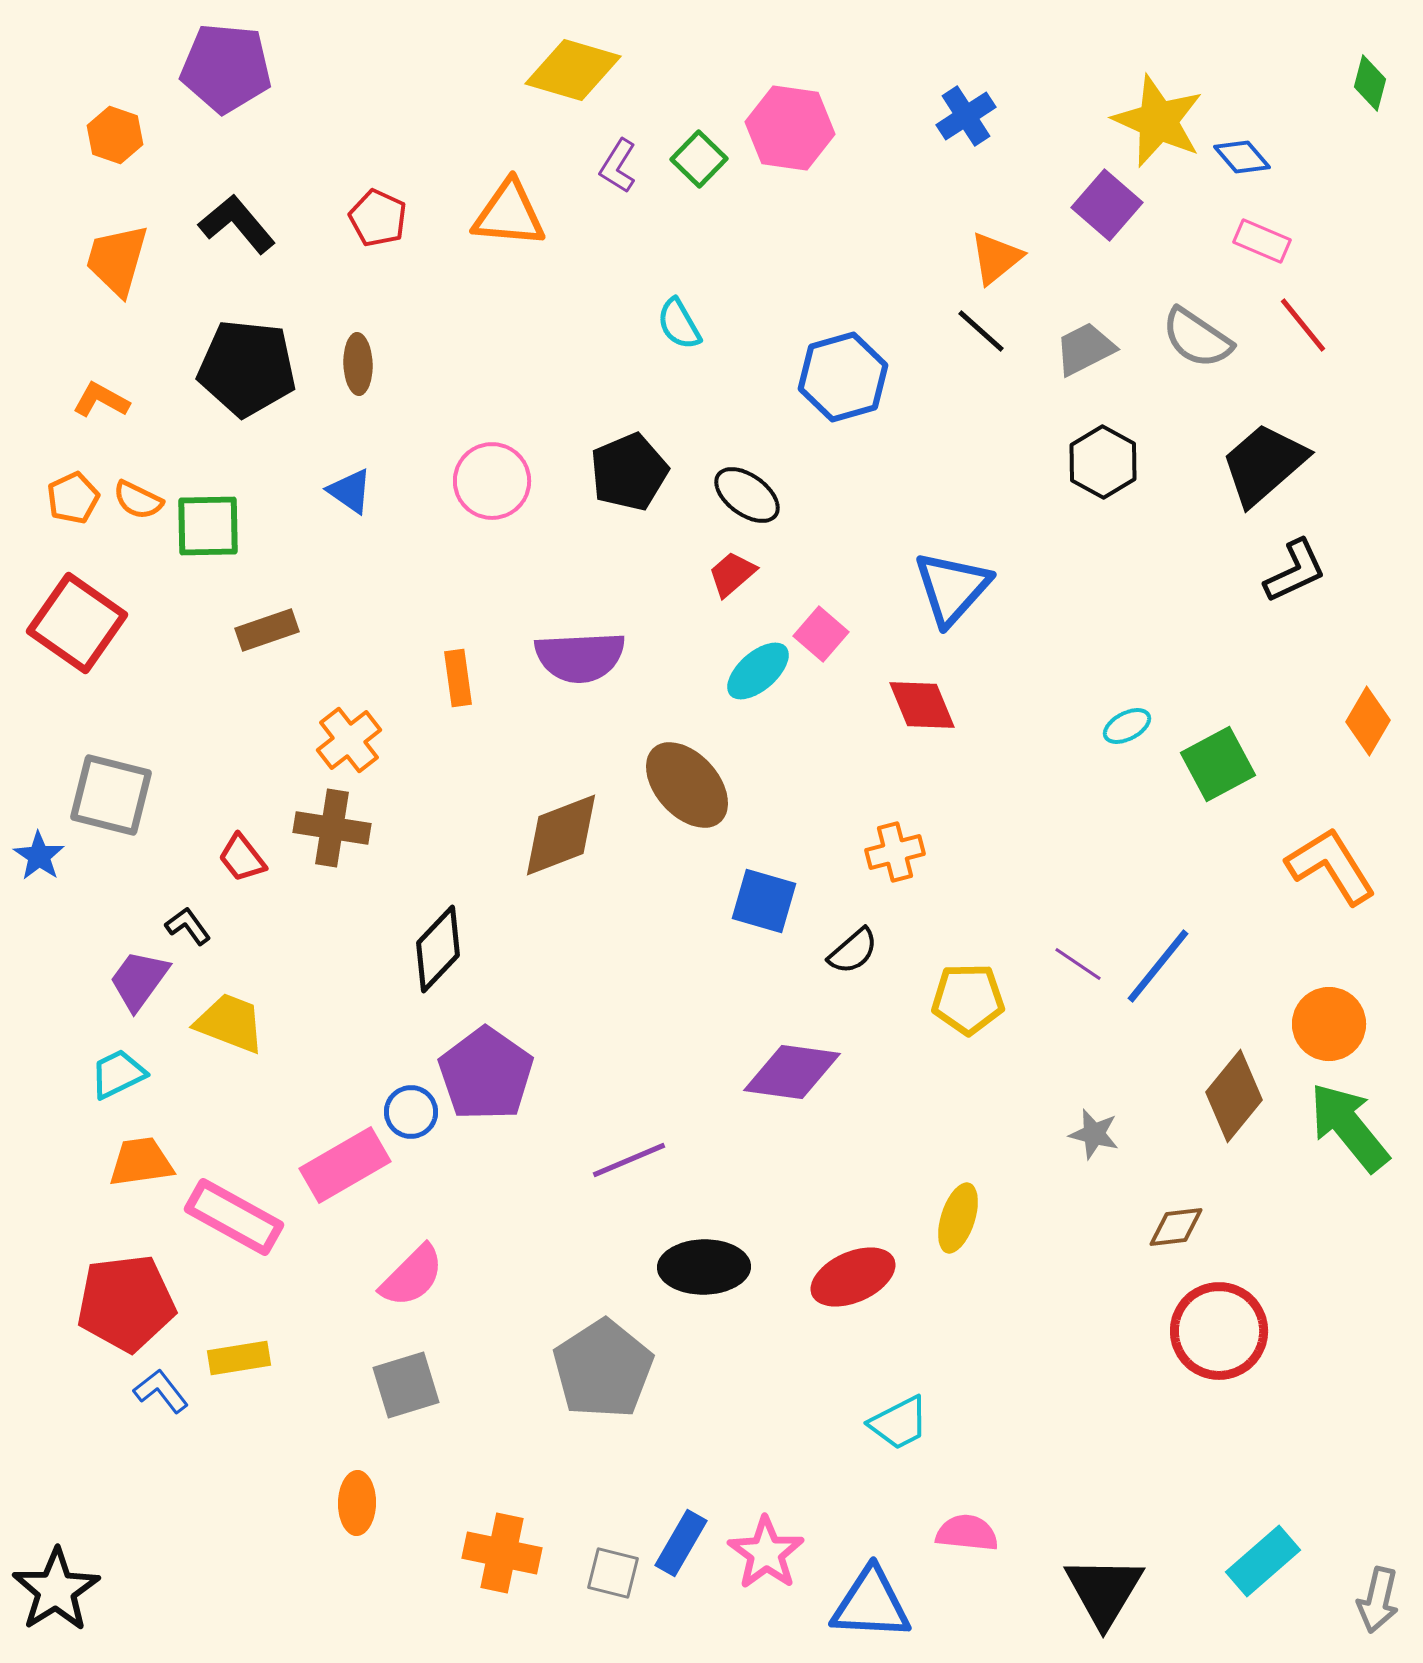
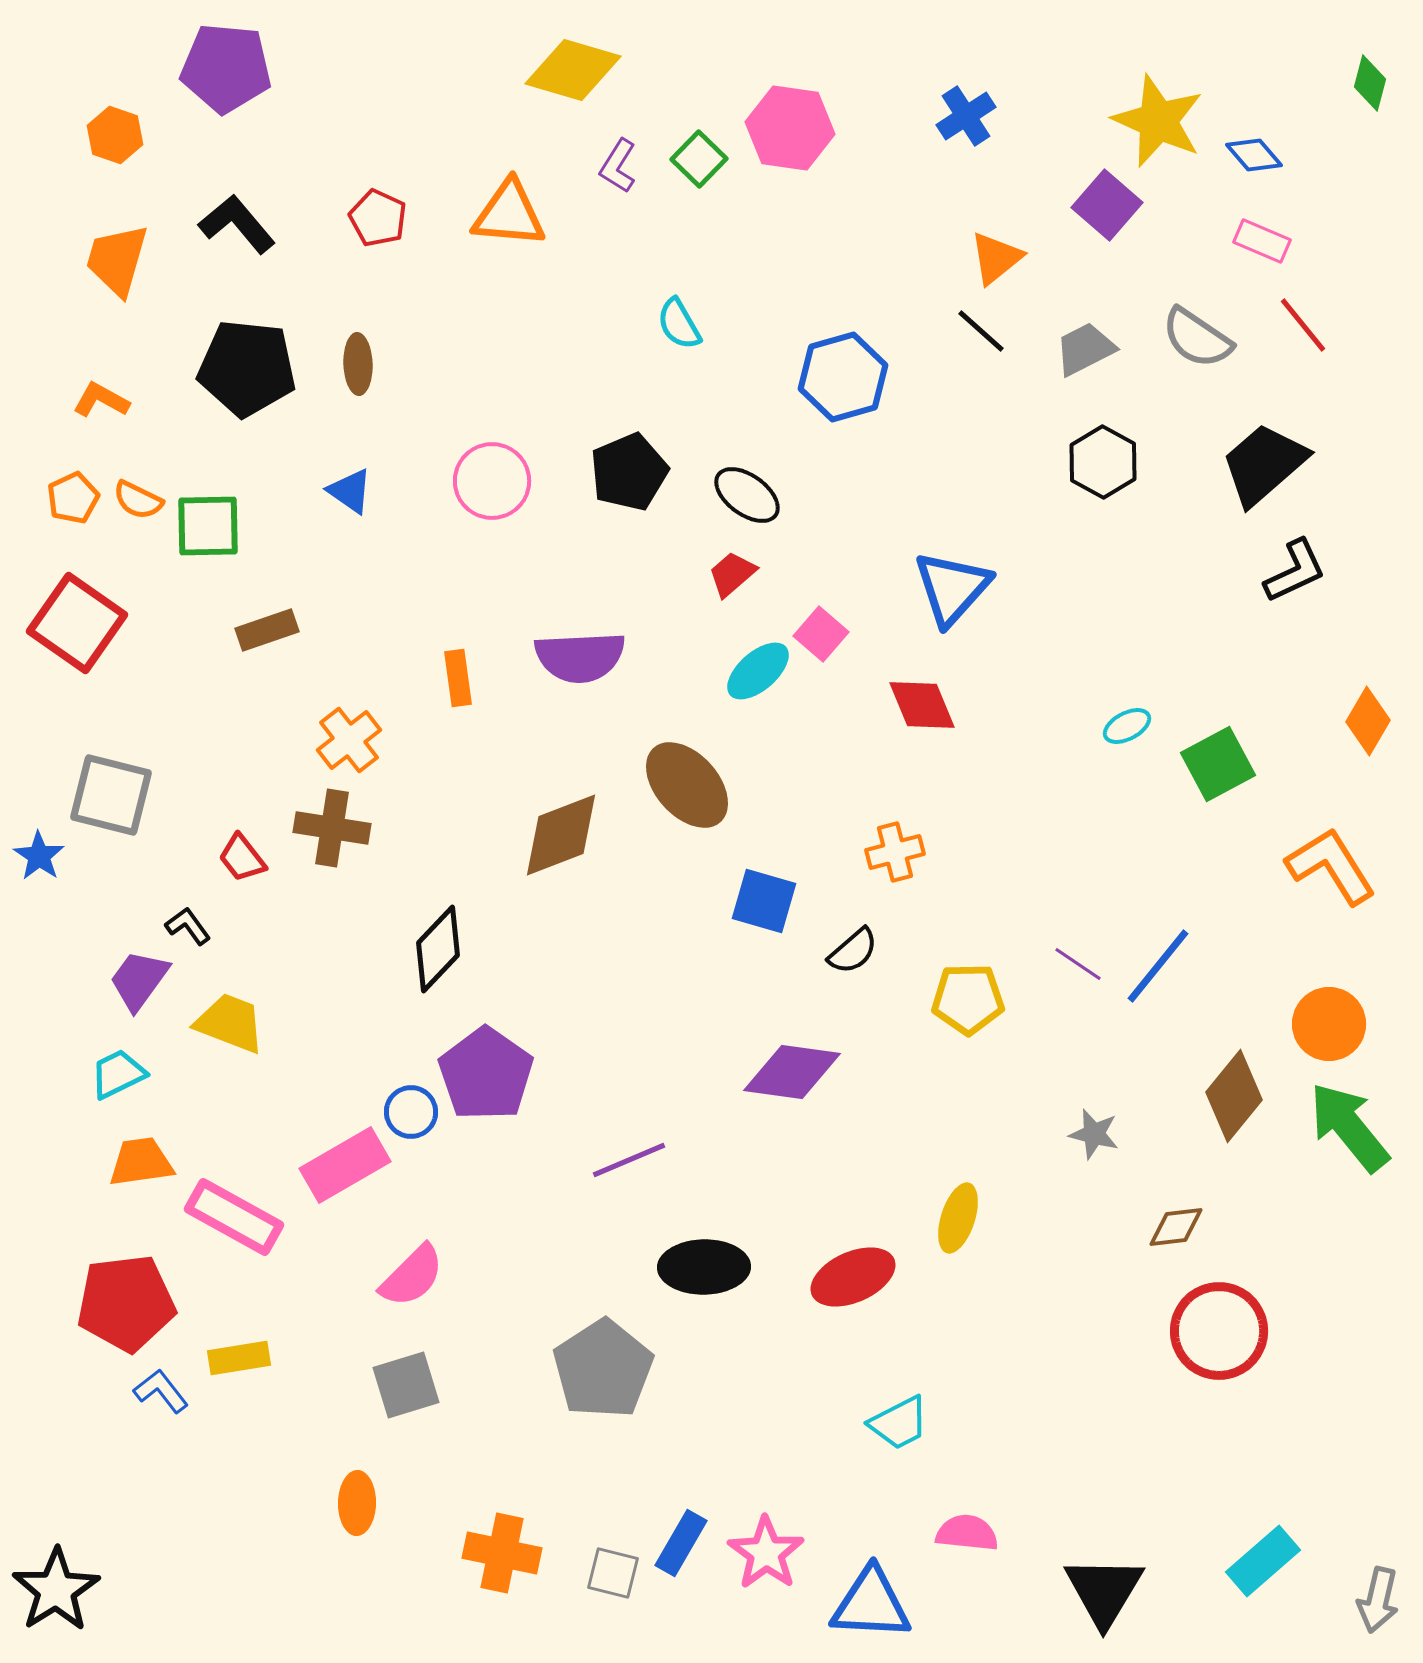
blue diamond at (1242, 157): moved 12 px right, 2 px up
